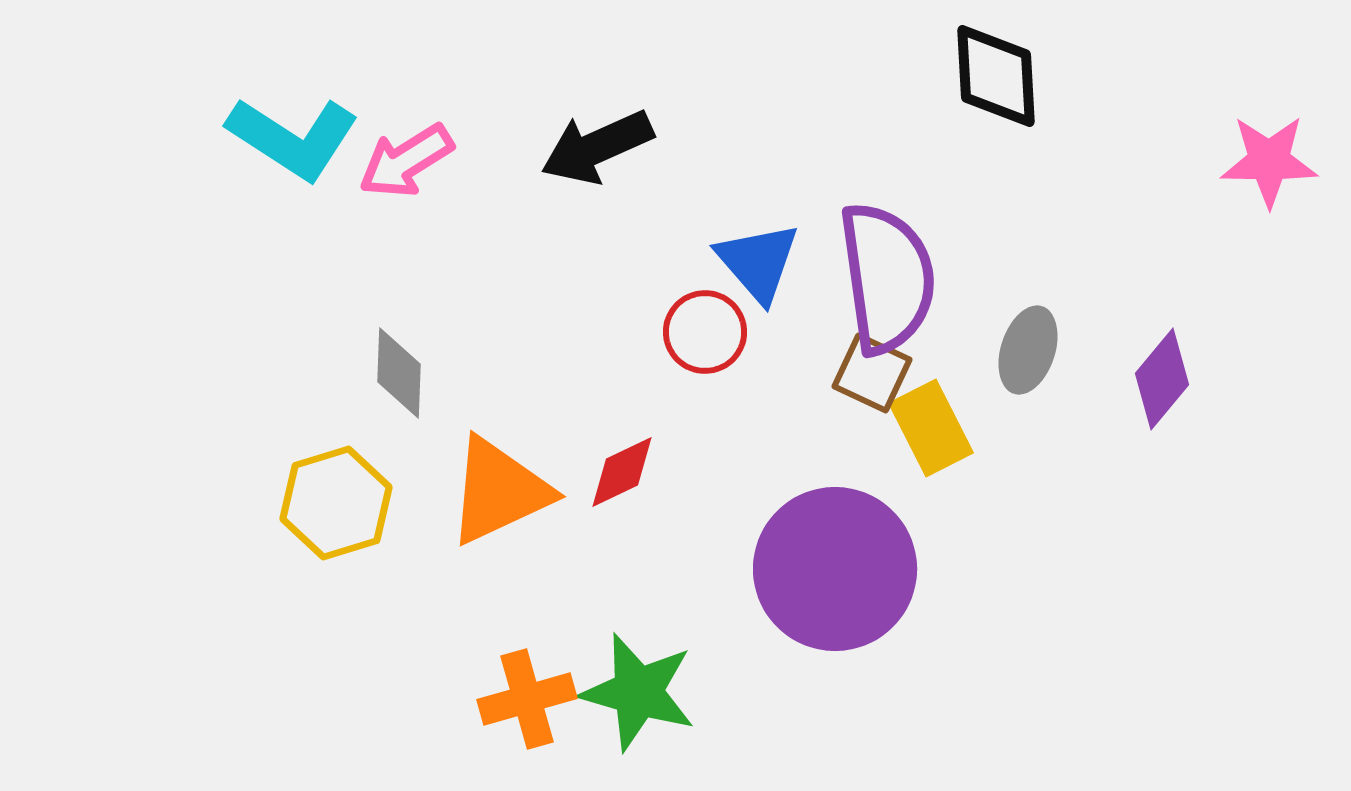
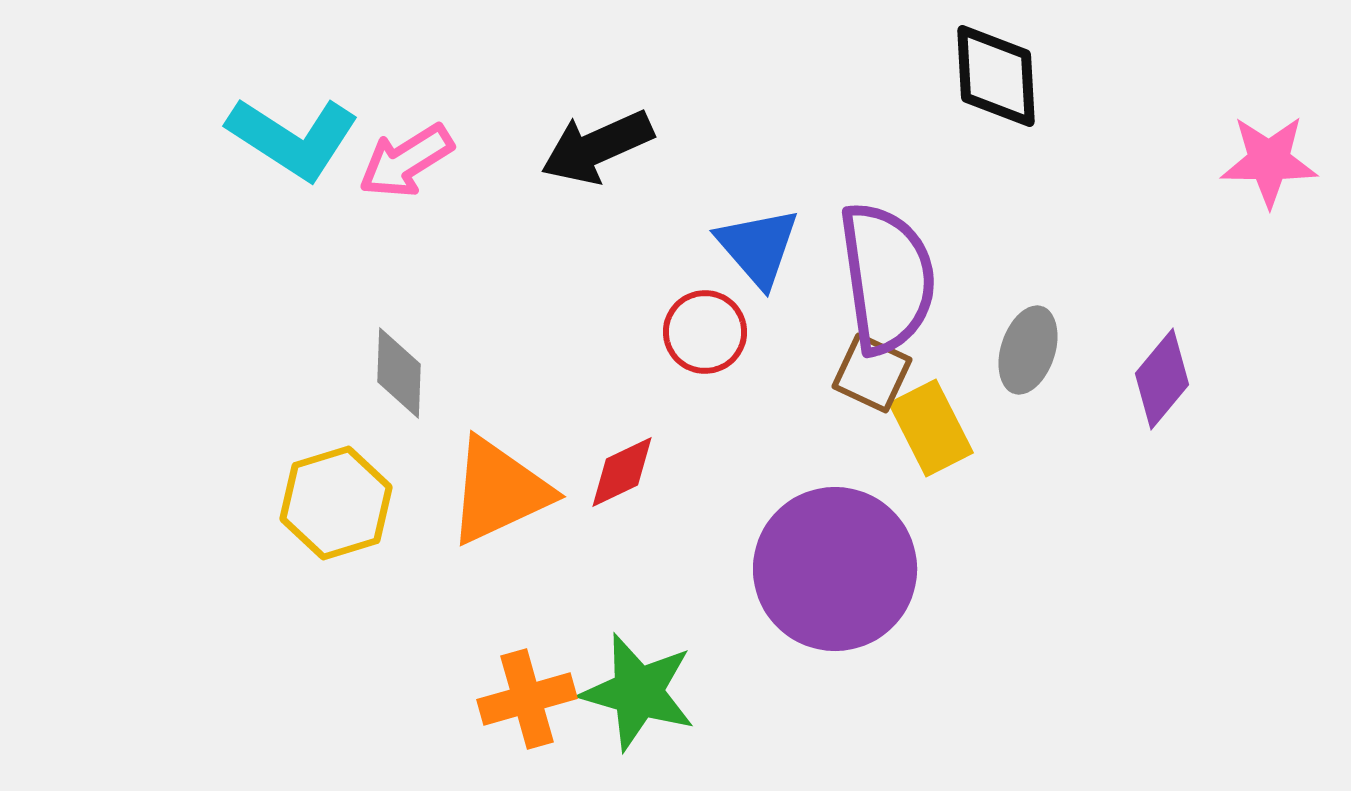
blue triangle: moved 15 px up
